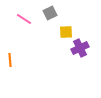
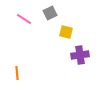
yellow square: rotated 16 degrees clockwise
purple cross: moved 7 px down; rotated 18 degrees clockwise
orange line: moved 7 px right, 13 px down
